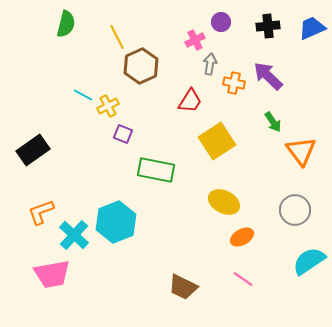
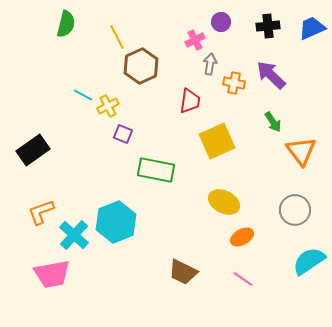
purple arrow: moved 3 px right, 1 px up
red trapezoid: rotated 24 degrees counterclockwise
yellow square: rotated 9 degrees clockwise
brown trapezoid: moved 15 px up
